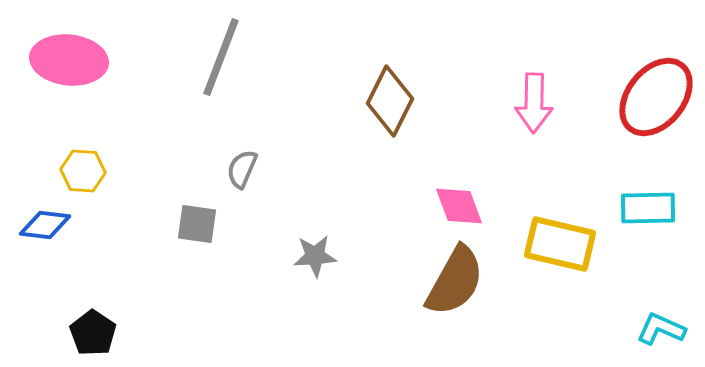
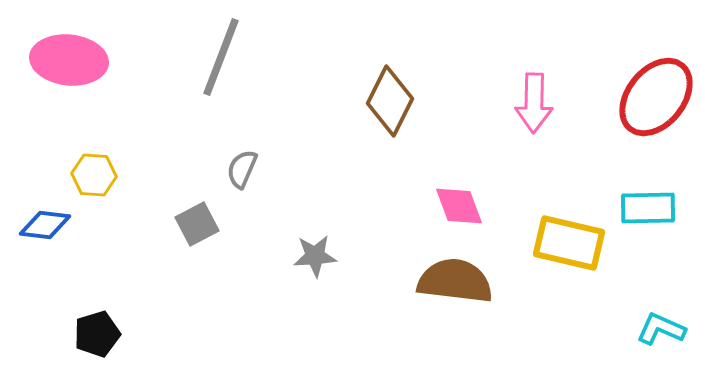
yellow hexagon: moved 11 px right, 4 px down
gray square: rotated 36 degrees counterclockwise
yellow rectangle: moved 9 px right, 1 px up
brown semicircle: rotated 112 degrees counterclockwise
black pentagon: moved 4 px right, 1 px down; rotated 21 degrees clockwise
